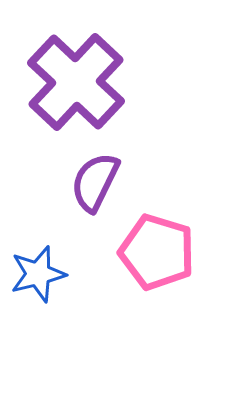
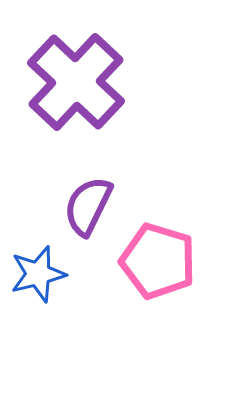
purple semicircle: moved 7 px left, 24 px down
pink pentagon: moved 1 px right, 9 px down
